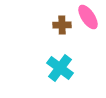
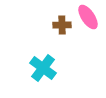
cyan cross: moved 17 px left
